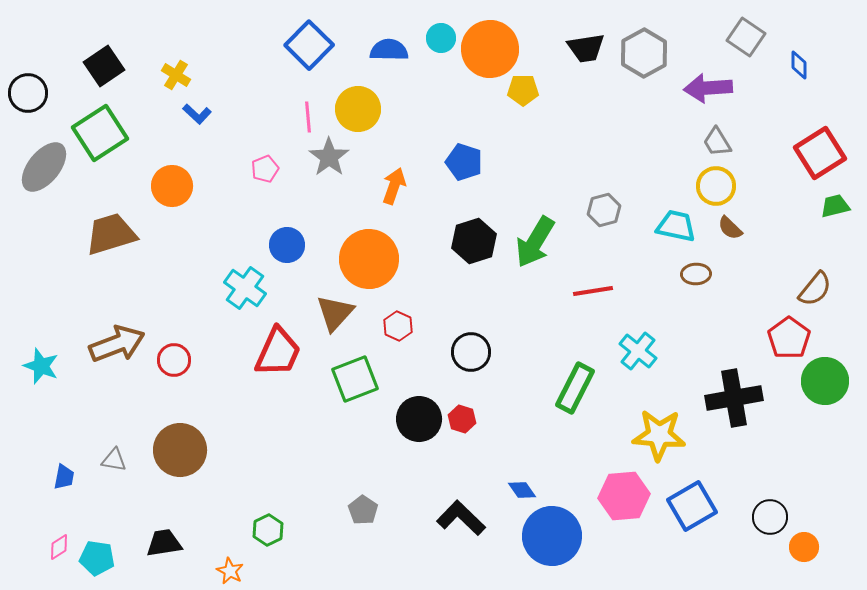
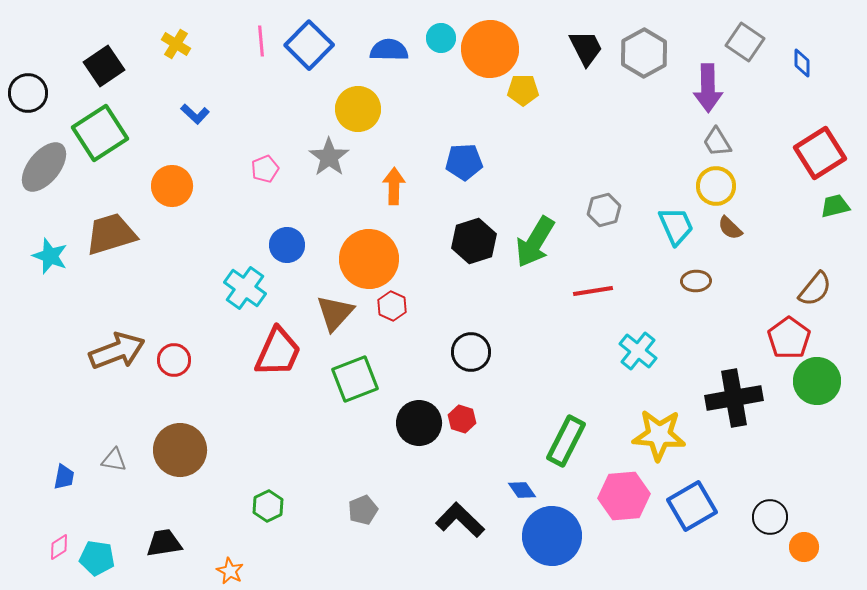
gray square at (746, 37): moved 1 px left, 5 px down
black trapezoid at (586, 48): rotated 108 degrees counterclockwise
blue diamond at (799, 65): moved 3 px right, 2 px up
yellow cross at (176, 75): moved 31 px up
purple arrow at (708, 88): rotated 87 degrees counterclockwise
blue L-shape at (197, 114): moved 2 px left
pink line at (308, 117): moved 47 px left, 76 px up
blue pentagon at (464, 162): rotated 21 degrees counterclockwise
orange arrow at (394, 186): rotated 18 degrees counterclockwise
cyan trapezoid at (676, 226): rotated 54 degrees clockwise
brown ellipse at (696, 274): moved 7 px down
red hexagon at (398, 326): moved 6 px left, 20 px up
brown arrow at (117, 344): moved 7 px down
cyan star at (41, 366): moved 9 px right, 110 px up
green circle at (825, 381): moved 8 px left
green rectangle at (575, 388): moved 9 px left, 53 px down
black circle at (419, 419): moved 4 px down
gray pentagon at (363, 510): rotated 16 degrees clockwise
black L-shape at (461, 518): moved 1 px left, 2 px down
green hexagon at (268, 530): moved 24 px up
